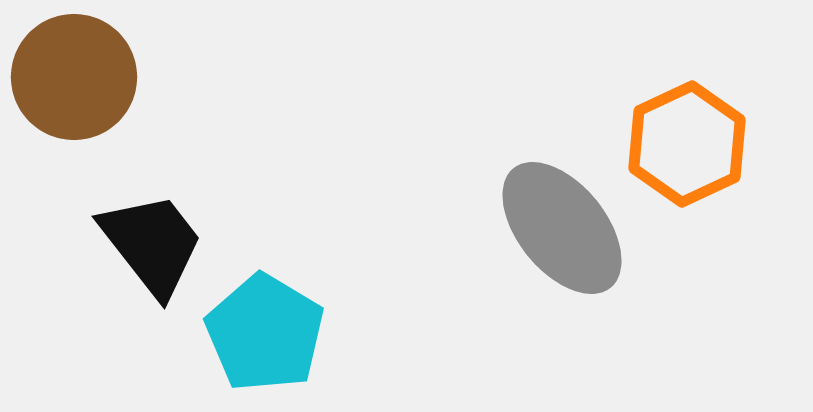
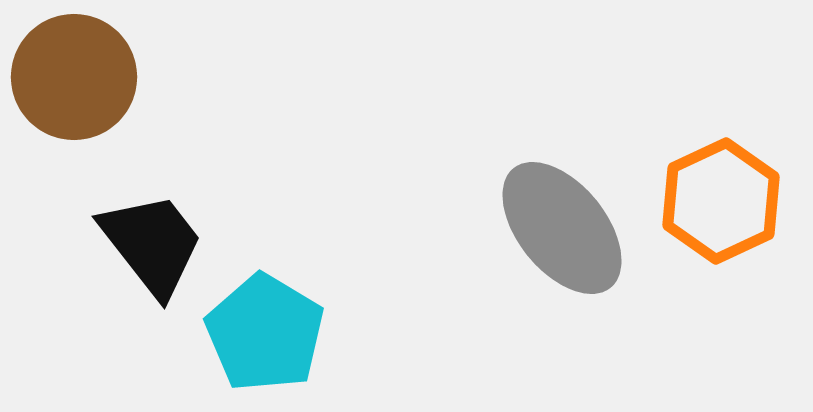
orange hexagon: moved 34 px right, 57 px down
